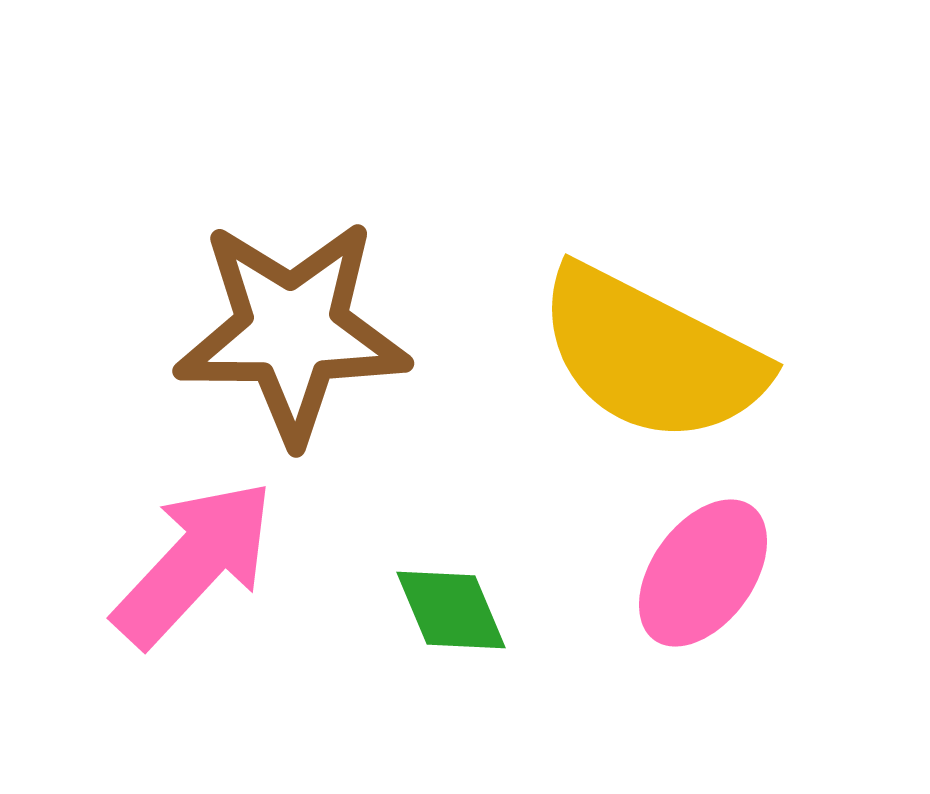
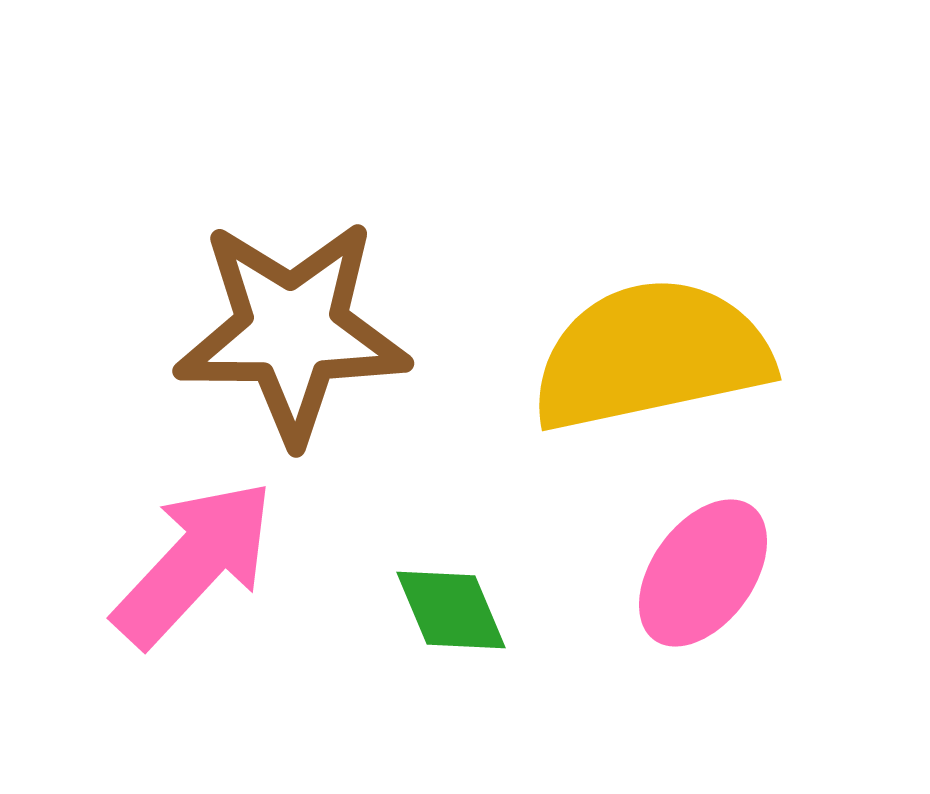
yellow semicircle: rotated 141 degrees clockwise
